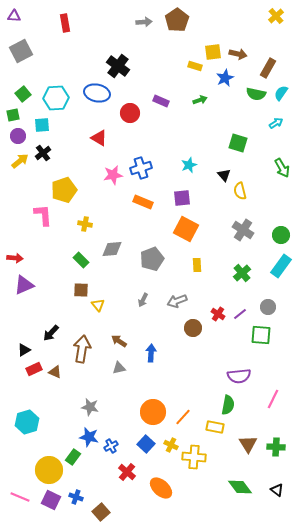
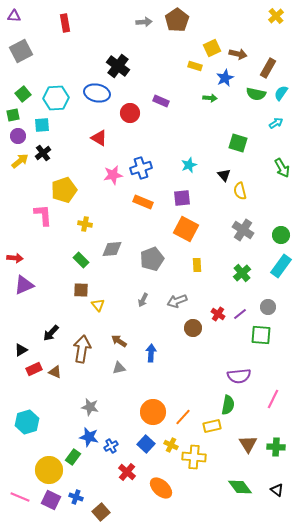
yellow square at (213, 52): moved 1 px left, 4 px up; rotated 18 degrees counterclockwise
green arrow at (200, 100): moved 10 px right, 2 px up; rotated 24 degrees clockwise
black triangle at (24, 350): moved 3 px left
yellow rectangle at (215, 427): moved 3 px left, 1 px up; rotated 24 degrees counterclockwise
